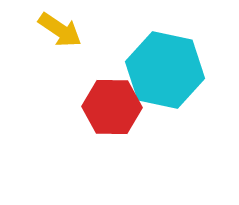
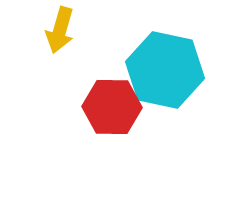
yellow arrow: rotated 72 degrees clockwise
